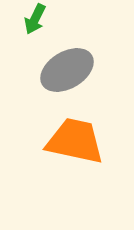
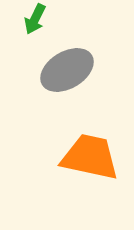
orange trapezoid: moved 15 px right, 16 px down
